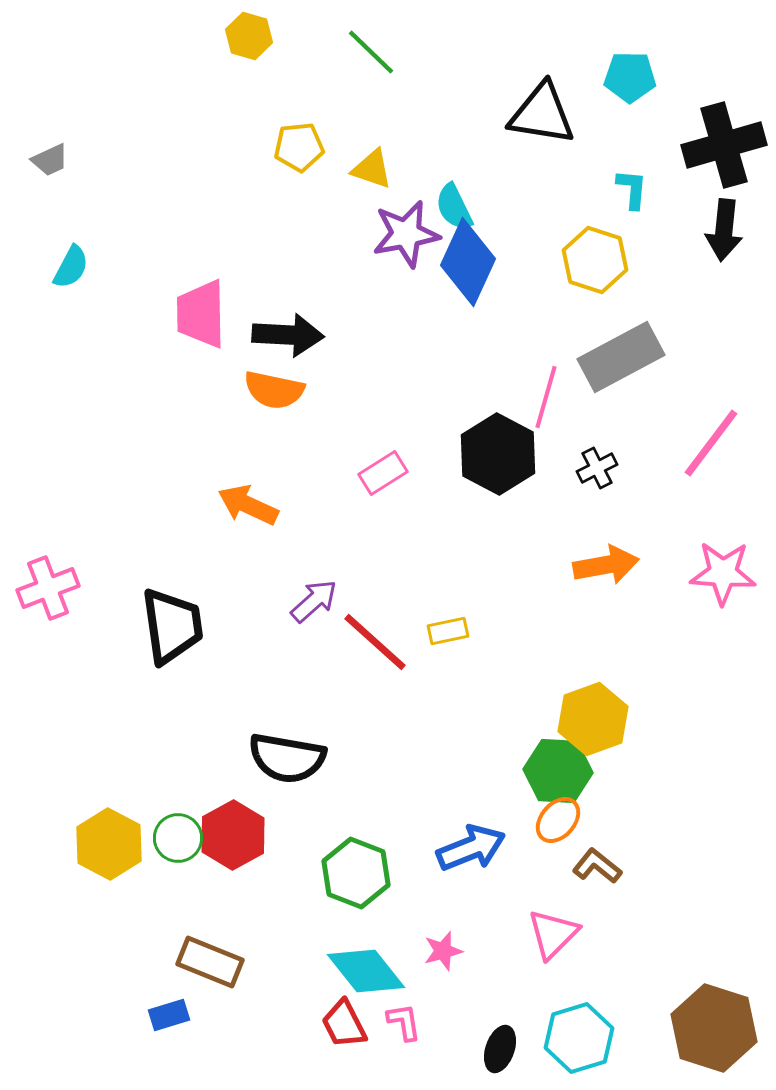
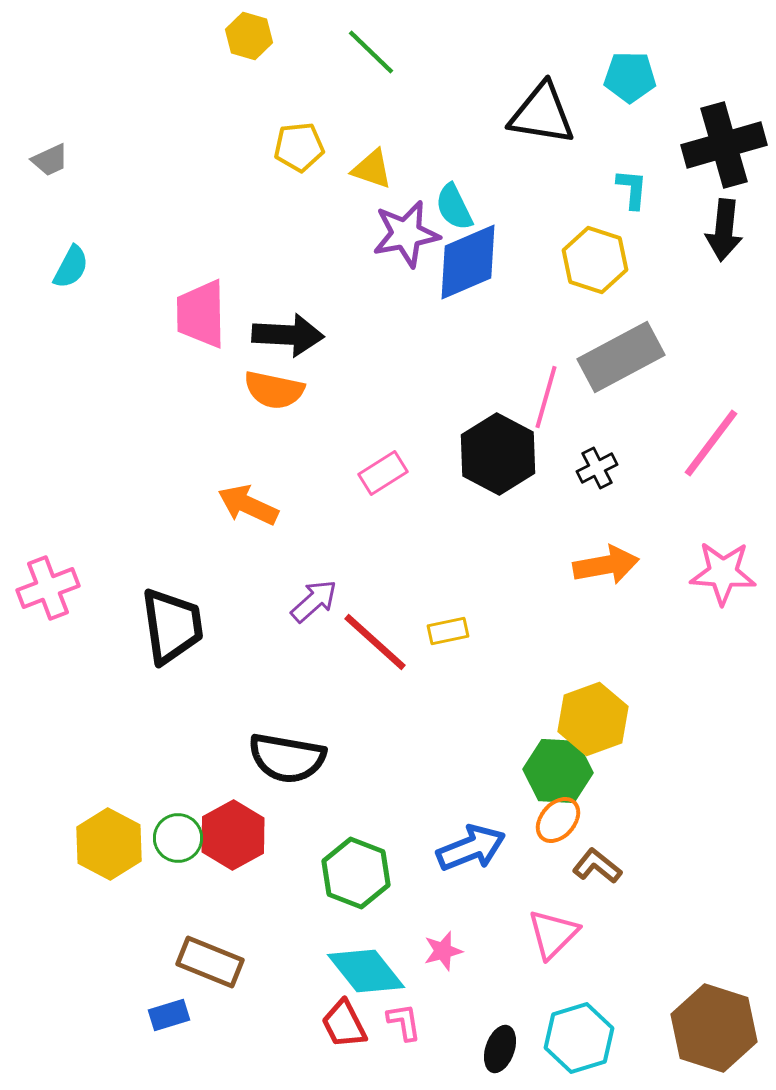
blue diamond at (468, 262): rotated 42 degrees clockwise
